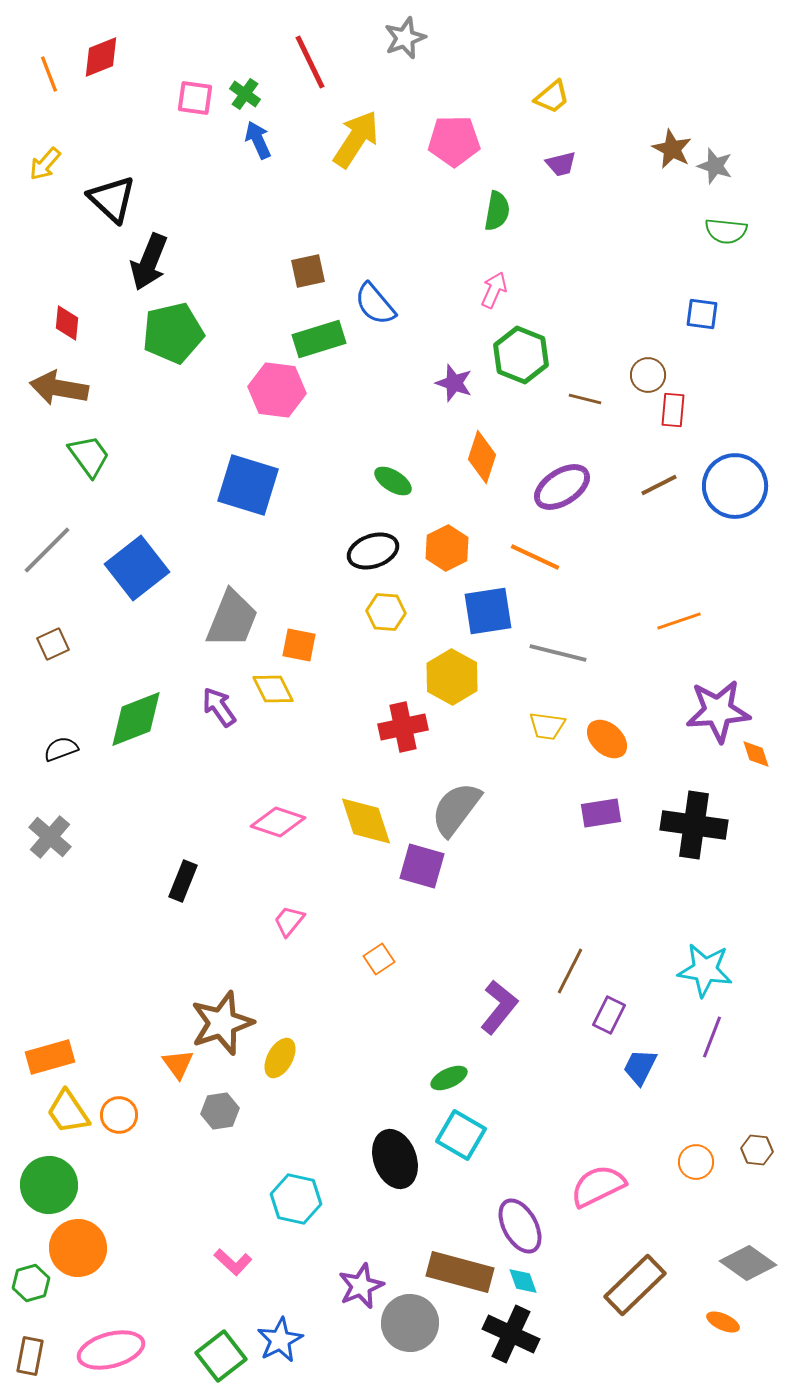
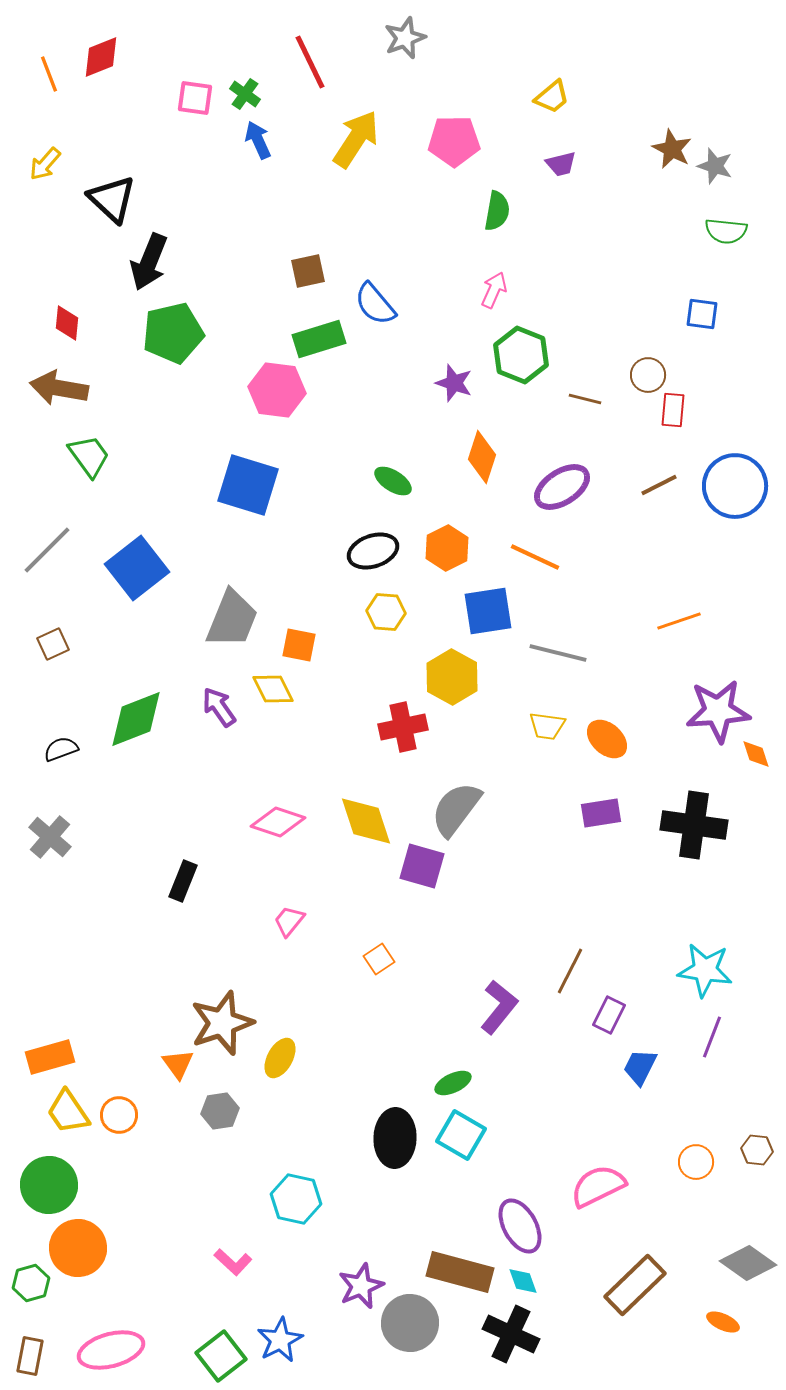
green ellipse at (449, 1078): moved 4 px right, 5 px down
black ellipse at (395, 1159): moved 21 px up; rotated 22 degrees clockwise
